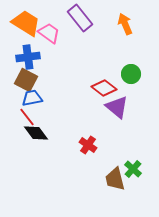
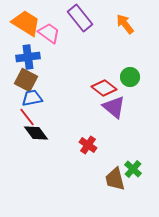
orange arrow: rotated 15 degrees counterclockwise
green circle: moved 1 px left, 3 px down
purple triangle: moved 3 px left
